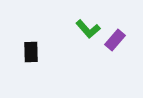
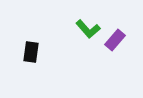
black rectangle: rotated 10 degrees clockwise
